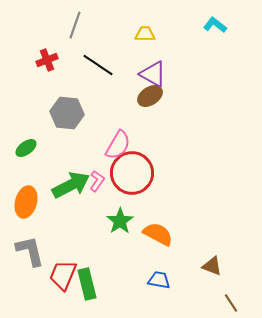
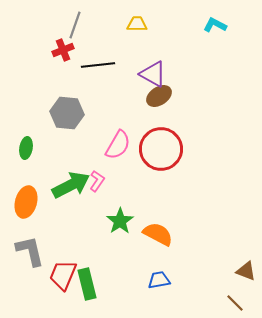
cyan L-shape: rotated 10 degrees counterclockwise
yellow trapezoid: moved 8 px left, 10 px up
red cross: moved 16 px right, 10 px up
black line: rotated 40 degrees counterclockwise
brown ellipse: moved 9 px right
green ellipse: rotated 45 degrees counterclockwise
red circle: moved 29 px right, 24 px up
brown triangle: moved 34 px right, 5 px down
blue trapezoid: rotated 20 degrees counterclockwise
brown line: moved 4 px right; rotated 12 degrees counterclockwise
